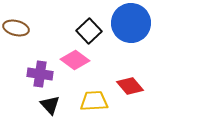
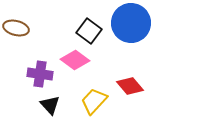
black square: rotated 10 degrees counterclockwise
yellow trapezoid: rotated 44 degrees counterclockwise
